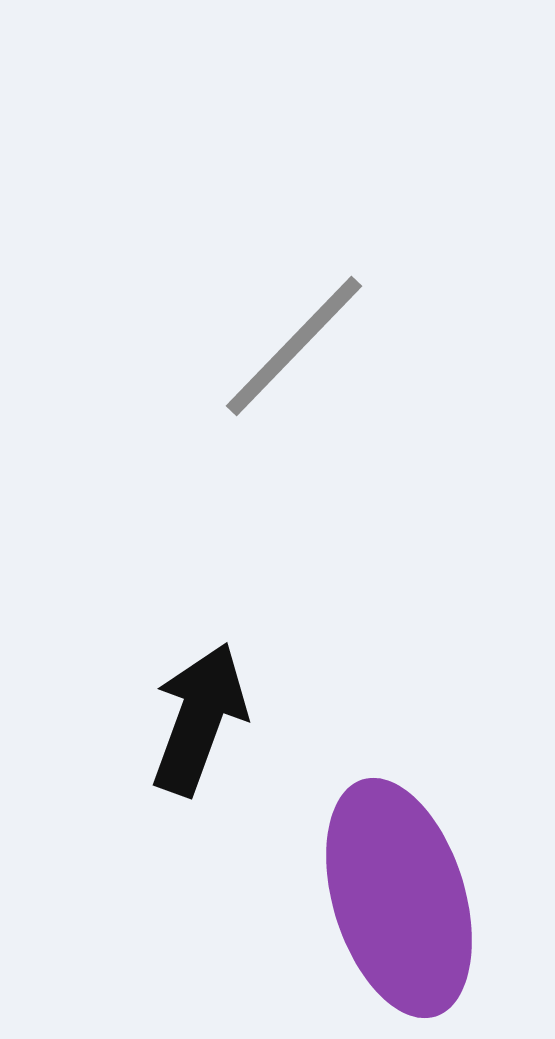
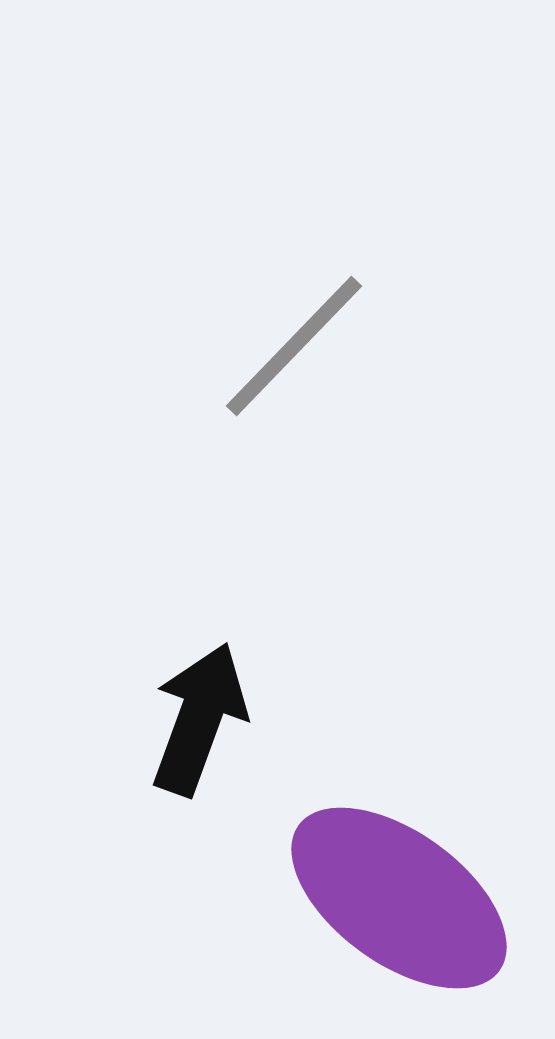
purple ellipse: rotated 37 degrees counterclockwise
